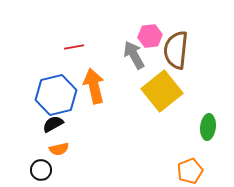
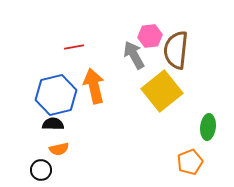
black semicircle: rotated 30 degrees clockwise
orange pentagon: moved 9 px up
